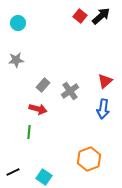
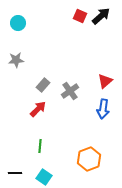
red square: rotated 16 degrees counterclockwise
red arrow: rotated 60 degrees counterclockwise
green line: moved 11 px right, 14 px down
black line: moved 2 px right, 1 px down; rotated 24 degrees clockwise
